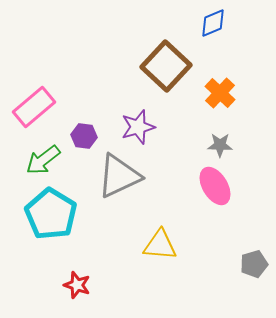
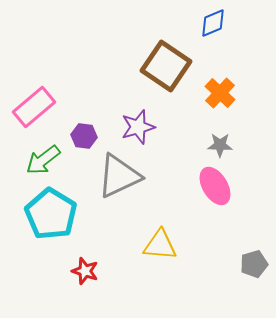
brown square: rotated 9 degrees counterclockwise
red star: moved 8 px right, 14 px up
